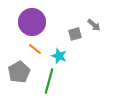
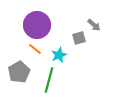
purple circle: moved 5 px right, 3 px down
gray square: moved 4 px right, 4 px down
cyan star: moved 1 px up; rotated 28 degrees clockwise
green line: moved 1 px up
